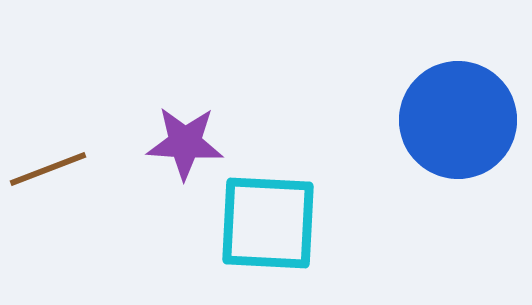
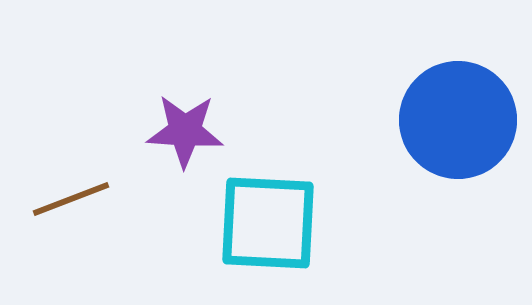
purple star: moved 12 px up
brown line: moved 23 px right, 30 px down
